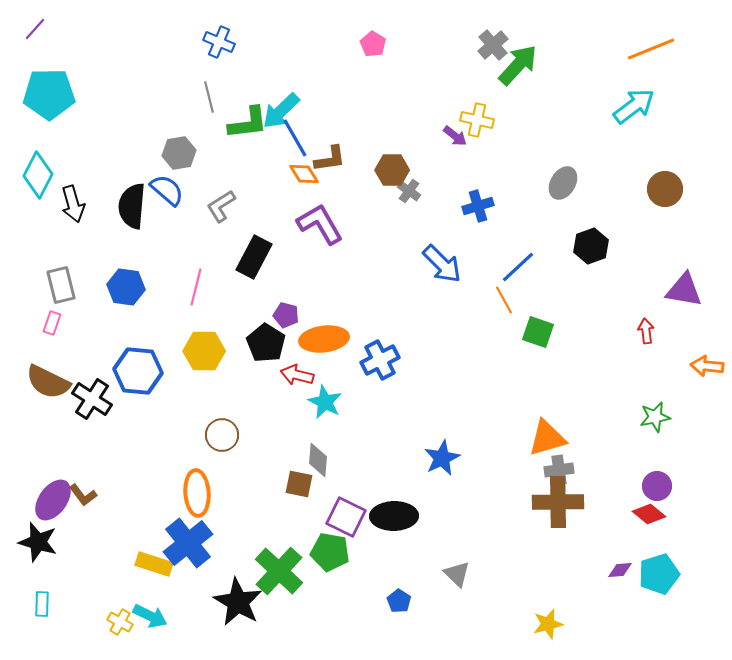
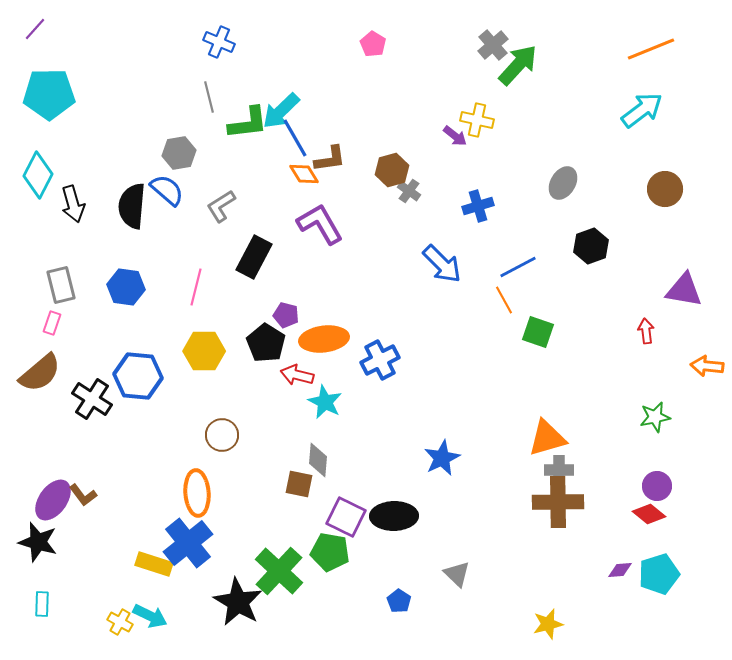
cyan arrow at (634, 106): moved 8 px right, 4 px down
brown hexagon at (392, 170): rotated 16 degrees counterclockwise
blue line at (518, 267): rotated 15 degrees clockwise
blue hexagon at (138, 371): moved 5 px down
brown semicircle at (48, 382): moved 8 px left, 9 px up; rotated 66 degrees counterclockwise
gray cross at (559, 470): rotated 8 degrees clockwise
